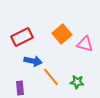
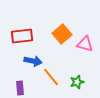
red rectangle: moved 1 px up; rotated 20 degrees clockwise
green star: rotated 24 degrees counterclockwise
